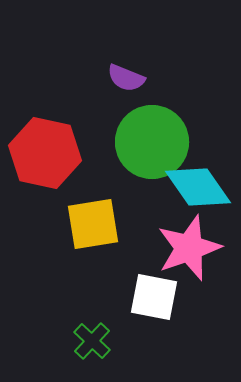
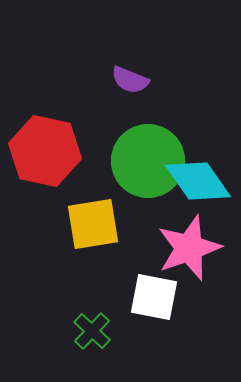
purple semicircle: moved 4 px right, 2 px down
green circle: moved 4 px left, 19 px down
red hexagon: moved 2 px up
cyan diamond: moved 6 px up
green cross: moved 10 px up
